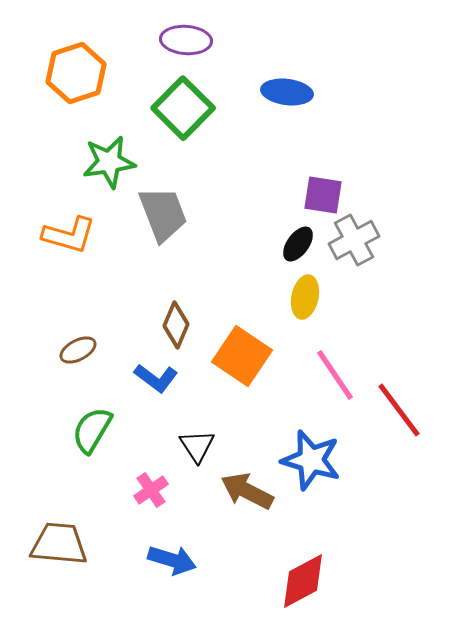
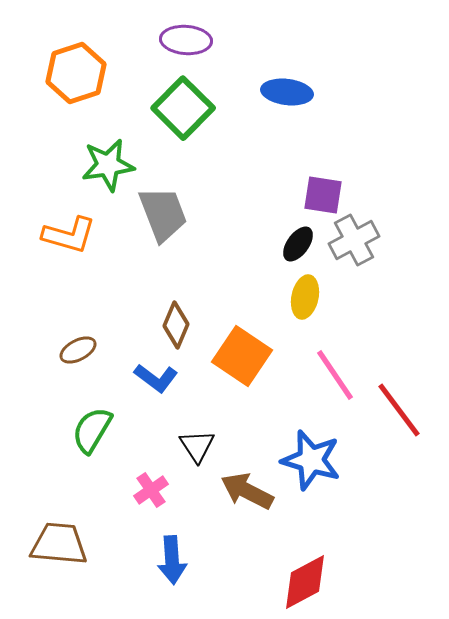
green star: moved 1 px left, 3 px down
blue arrow: rotated 69 degrees clockwise
red diamond: moved 2 px right, 1 px down
